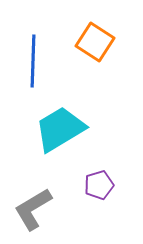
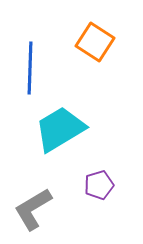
blue line: moved 3 px left, 7 px down
